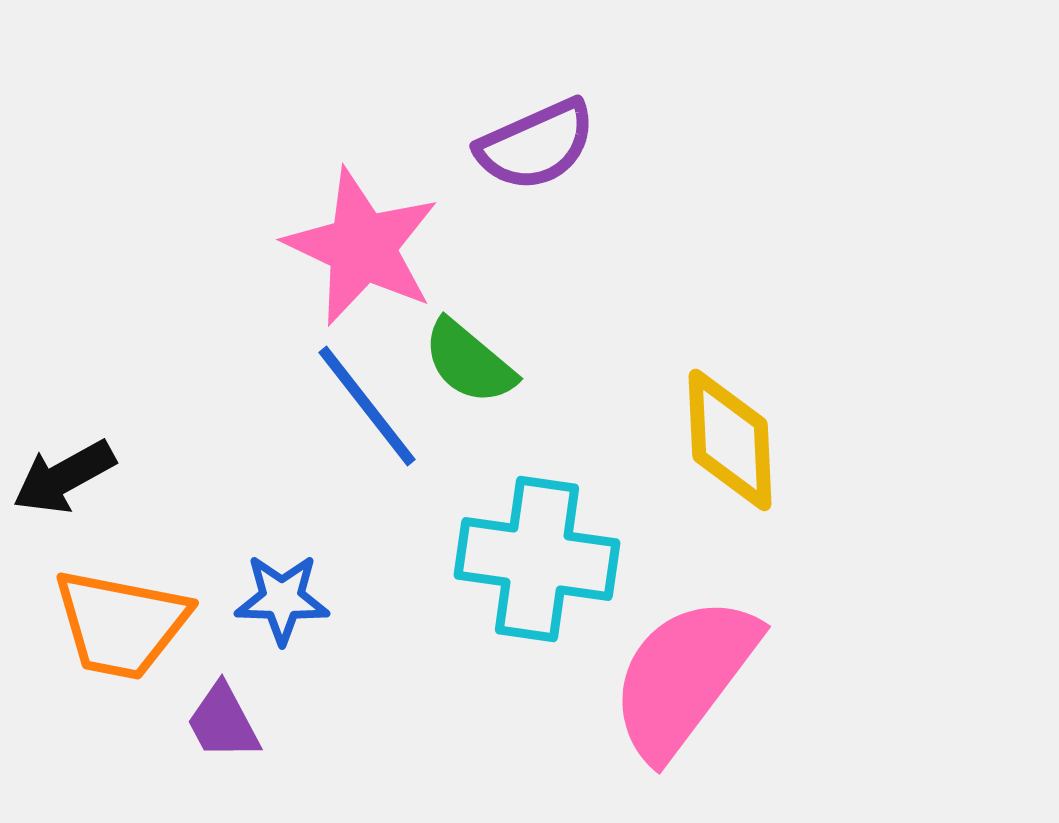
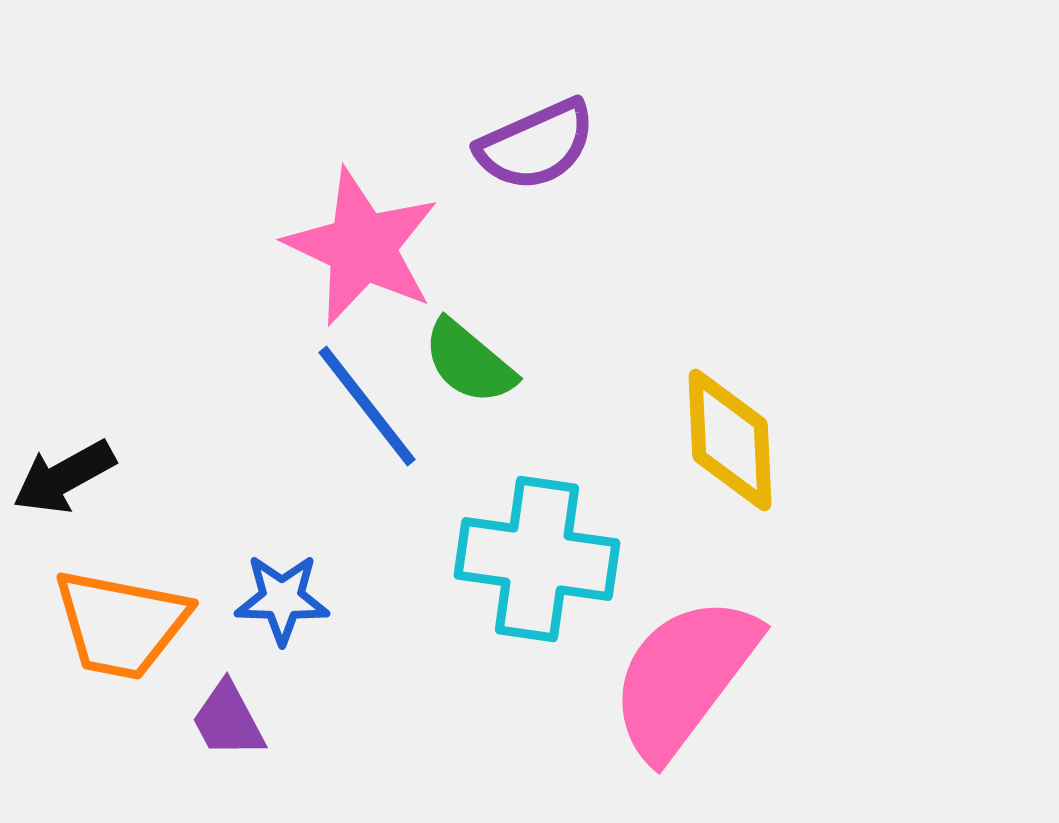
purple trapezoid: moved 5 px right, 2 px up
